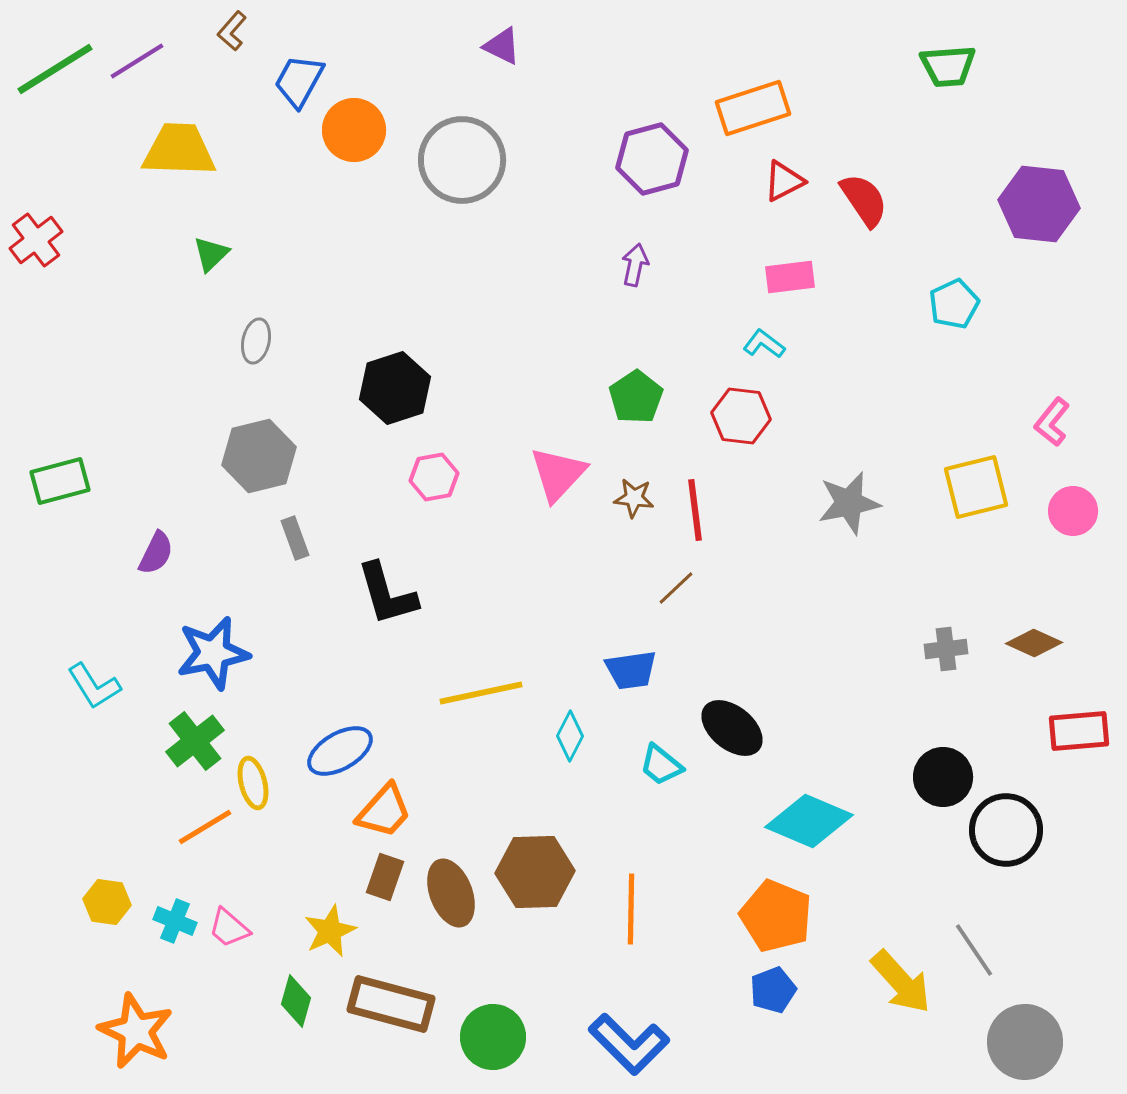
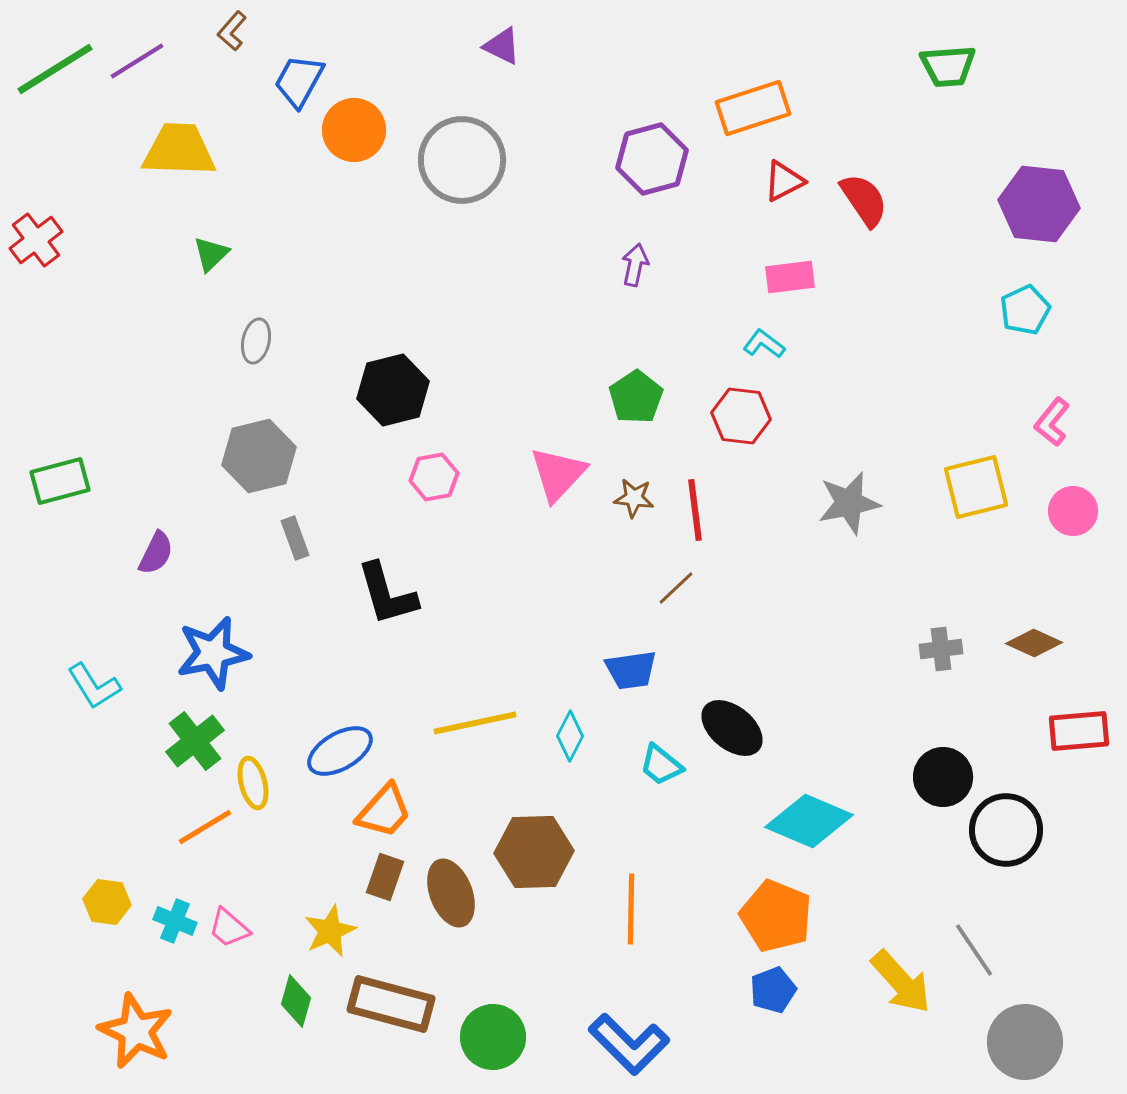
cyan pentagon at (954, 304): moved 71 px right, 6 px down
black hexagon at (395, 388): moved 2 px left, 2 px down; rotated 4 degrees clockwise
gray cross at (946, 649): moved 5 px left
yellow line at (481, 693): moved 6 px left, 30 px down
brown hexagon at (535, 872): moved 1 px left, 20 px up
